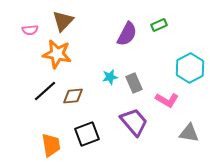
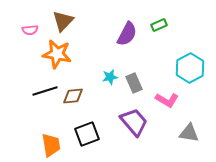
black line: rotated 25 degrees clockwise
